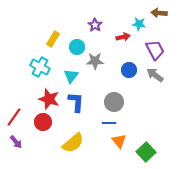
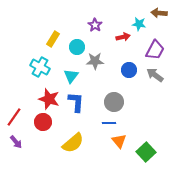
purple trapezoid: rotated 55 degrees clockwise
